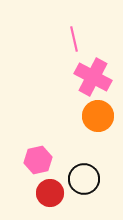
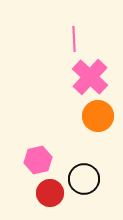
pink line: rotated 10 degrees clockwise
pink cross: moved 3 px left; rotated 15 degrees clockwise
